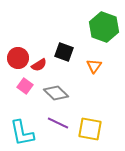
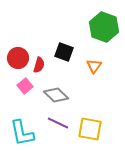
red semicircle: rotated 42 degrees counterclockwise
pink square: rotated 14 degrees clockwise
gray diamond: moved 2 px down
